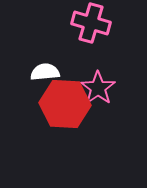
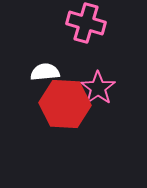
pink cross: moved 5 px left
